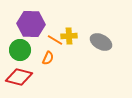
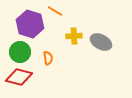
purple hexagon: moved 1 px left; rotated 16 degrees clockwise
yellow cross: moved 5 px right
orange line: moved 29 px up
green circle: moved 2 px down
orange semicircle: rotated 32 degrees counterclockwise
